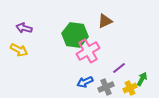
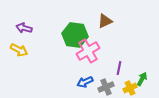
purple line: rotated 40 degrees counterclockwise
